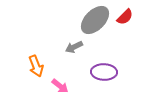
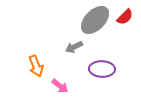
purple ellipse: moved 2 px left, 3 px up
